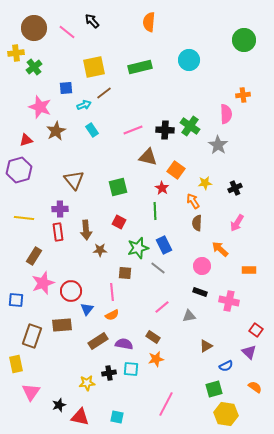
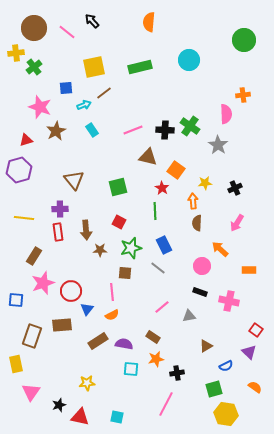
orange arrow at (193, 201): rotated 28 degrees clockwise
green star at (138, 248): moved 7 px left
black cross at (109, 373): moved 68 px right
